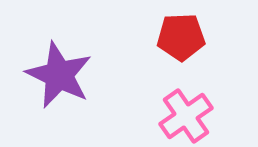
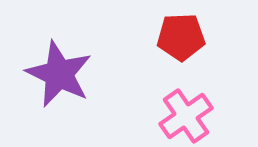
purple star: moved 1 px up
